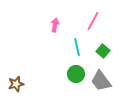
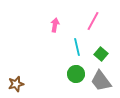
green square: moved 2 px left, 3 px down
